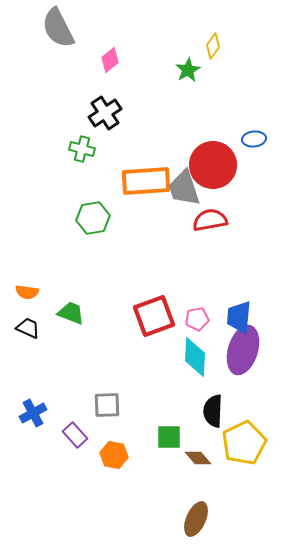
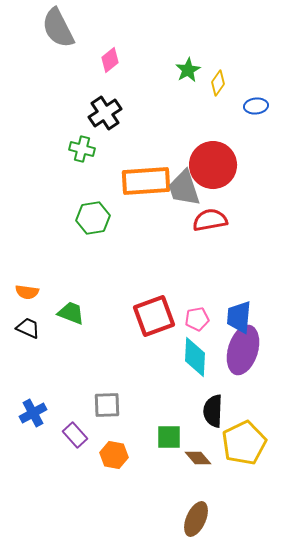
yellow diamond: moved 5 px right, 37 px down
blue ellipse: moved 2 px right, 33 px up
